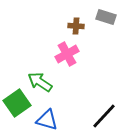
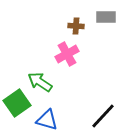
gray rectangle: rotated 18 degrees counterclockwise
black line: moved 1 px left
